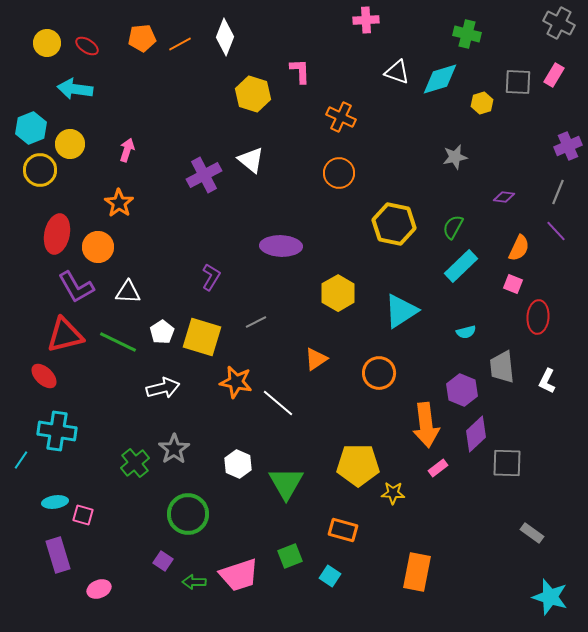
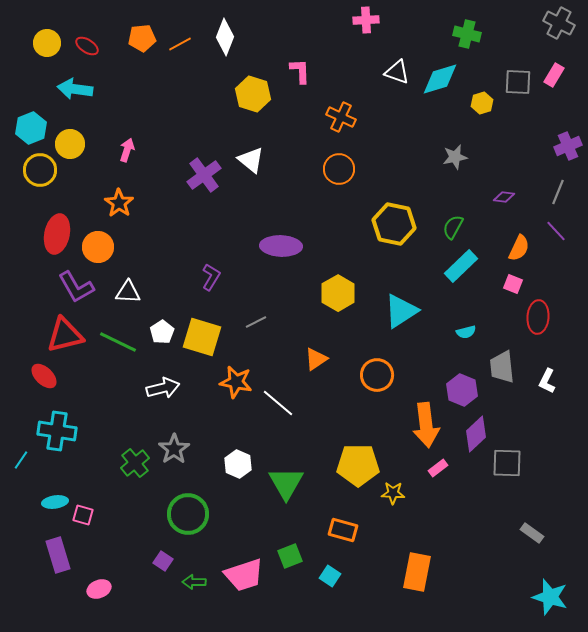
orange circle at (339, 173): moved 4 px up
purple cross at (204, 175): rotated 8 degrees counterclockwise
orange circle at (379, 373): moved 2 px left, 2 px down
pink trapezoid at (239, 575): moved 5 px right
